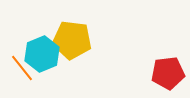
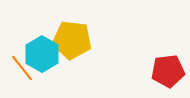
cyan hexagon: rotated 8 degrees counterclockwise
red pentagon: moved 2 px up
